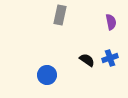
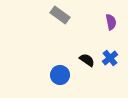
gray rectangle: rotated 66 degrees counterclockwise
blue cross: rotated 21 degrees counterclockwise
blue circle: moved 13 px right
